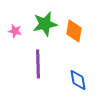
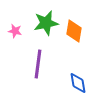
green star: moved 1 px right, 1 px up
purple line: rotated 8 degrees clockwise
blue diamond: moved 3 px down
